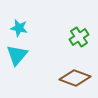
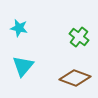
green cross: rotated 18 degrees counterclockwise
cyan triangle: moved 6 px right, 11 px down
